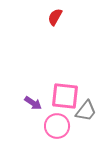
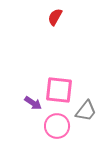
pink square: moved 6 px left, 6 px up
